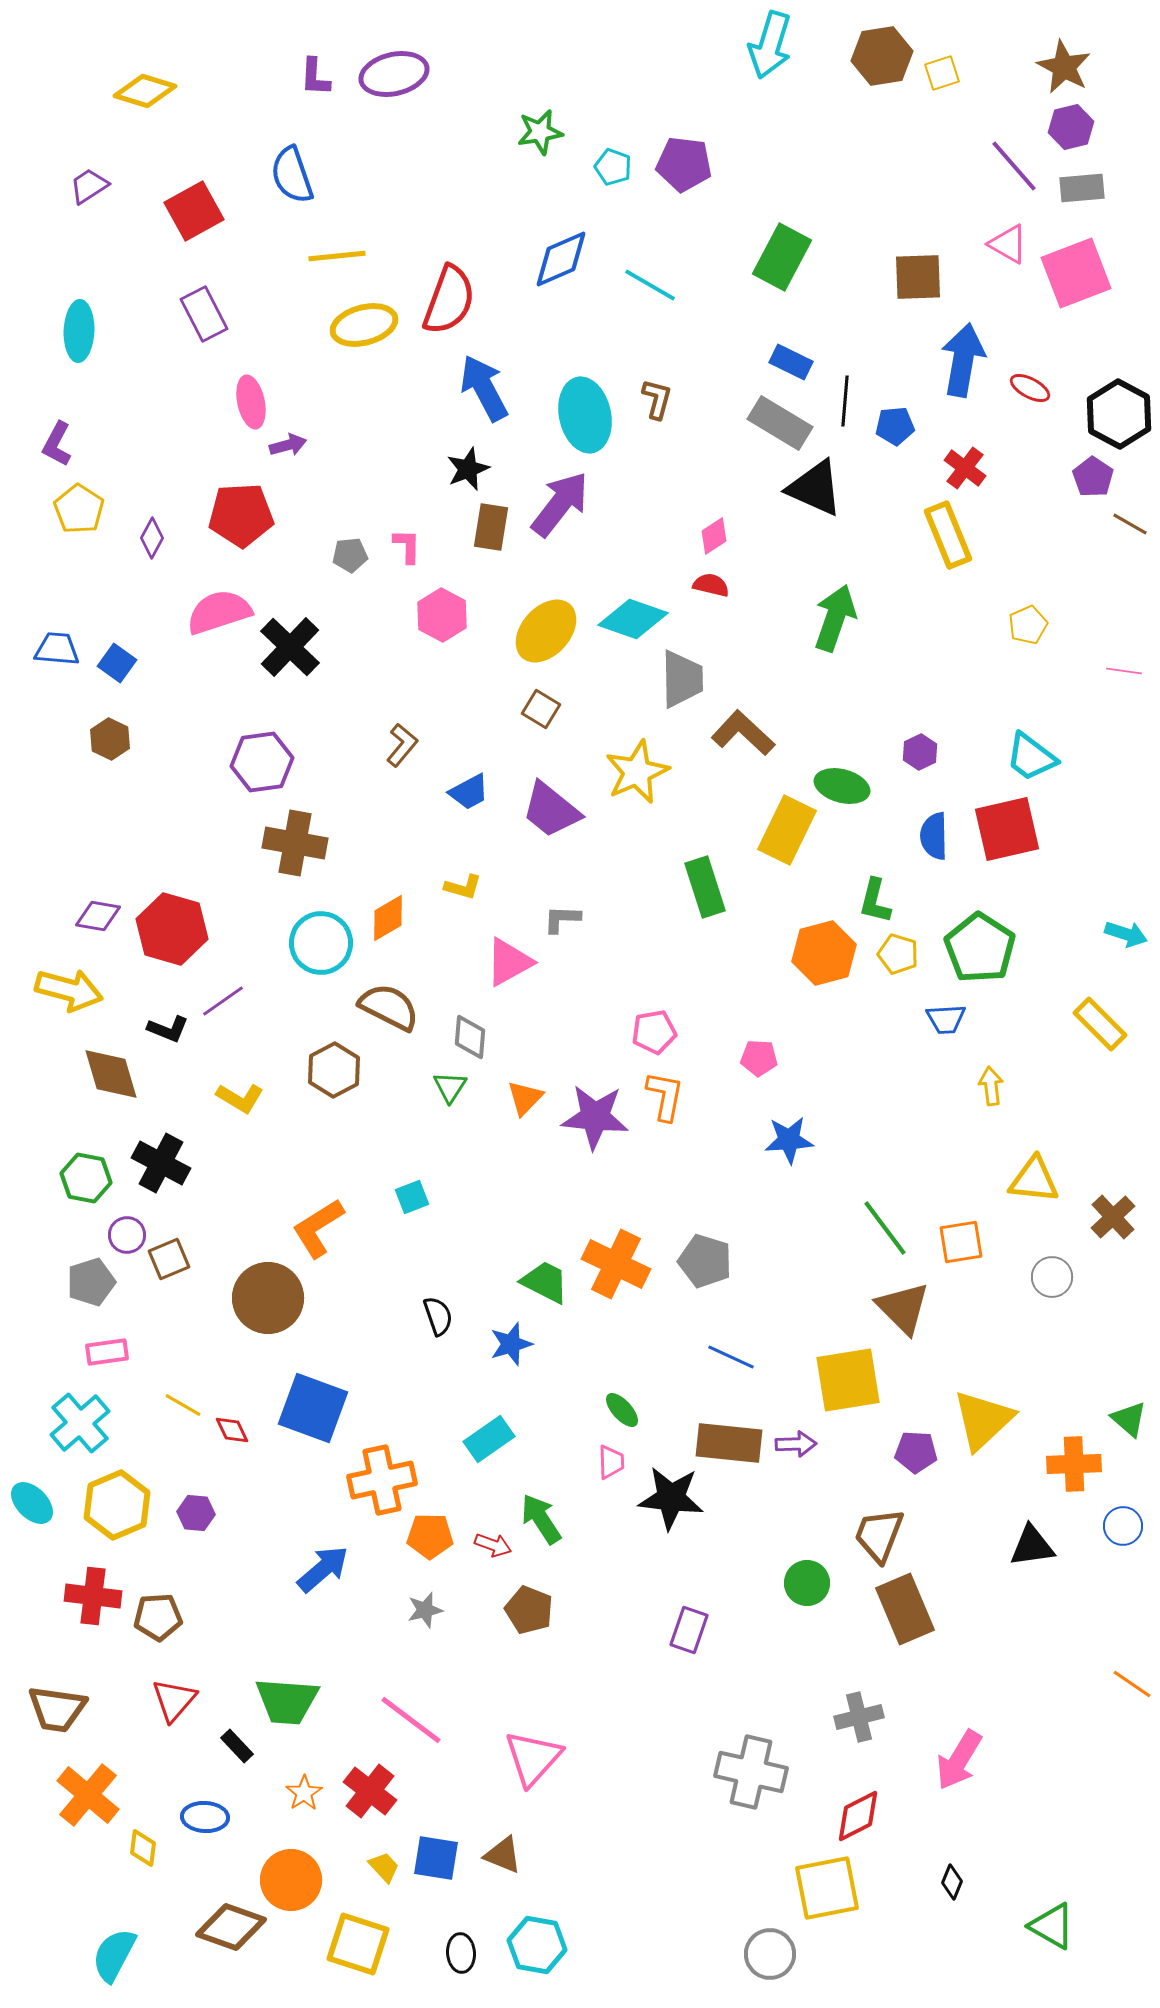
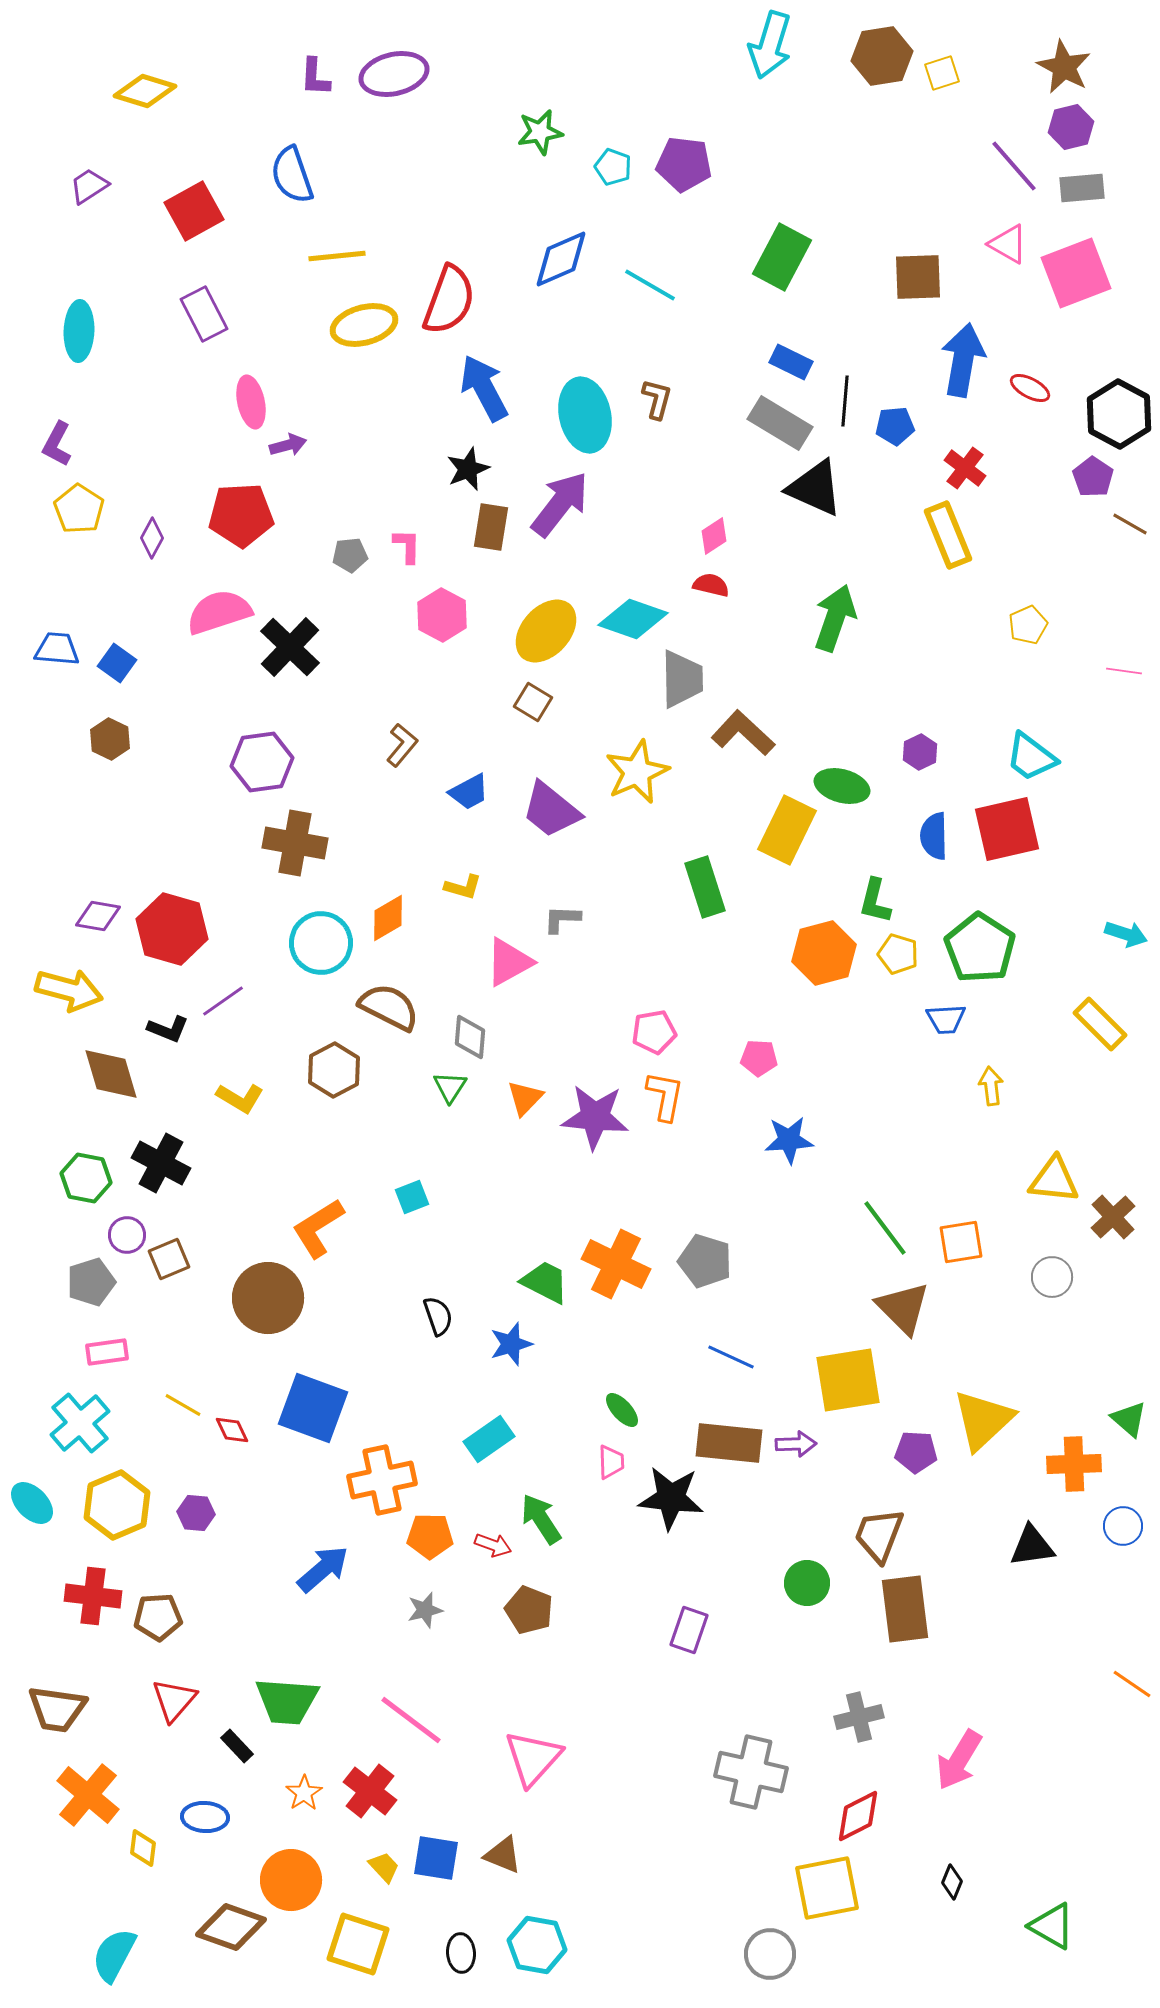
brown square at (541, 709): moved 8 px left, 7 px up
yellow triangle at (1034, 1180): moved 20 px right
brown rectangle at (905, 1609): rotated 16 degrees clockwise
